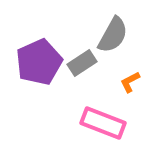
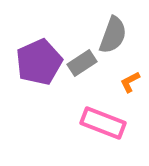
gray semicircle: rotated 9 degrees counterclockwise
